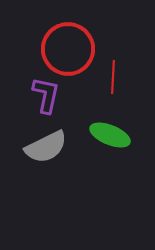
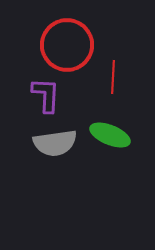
red circle: moved 1 px left, 4 px up
purple L-shape: rotated 9 degrees counterclockwise
gray semicircle: moved 9 px right, 4 px up; rotated 18 degrees clockwise
